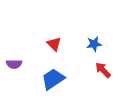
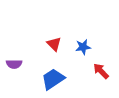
blue star: moved 11 px left, 3 px down
red arrow: moved 2 px left, 1 px down
